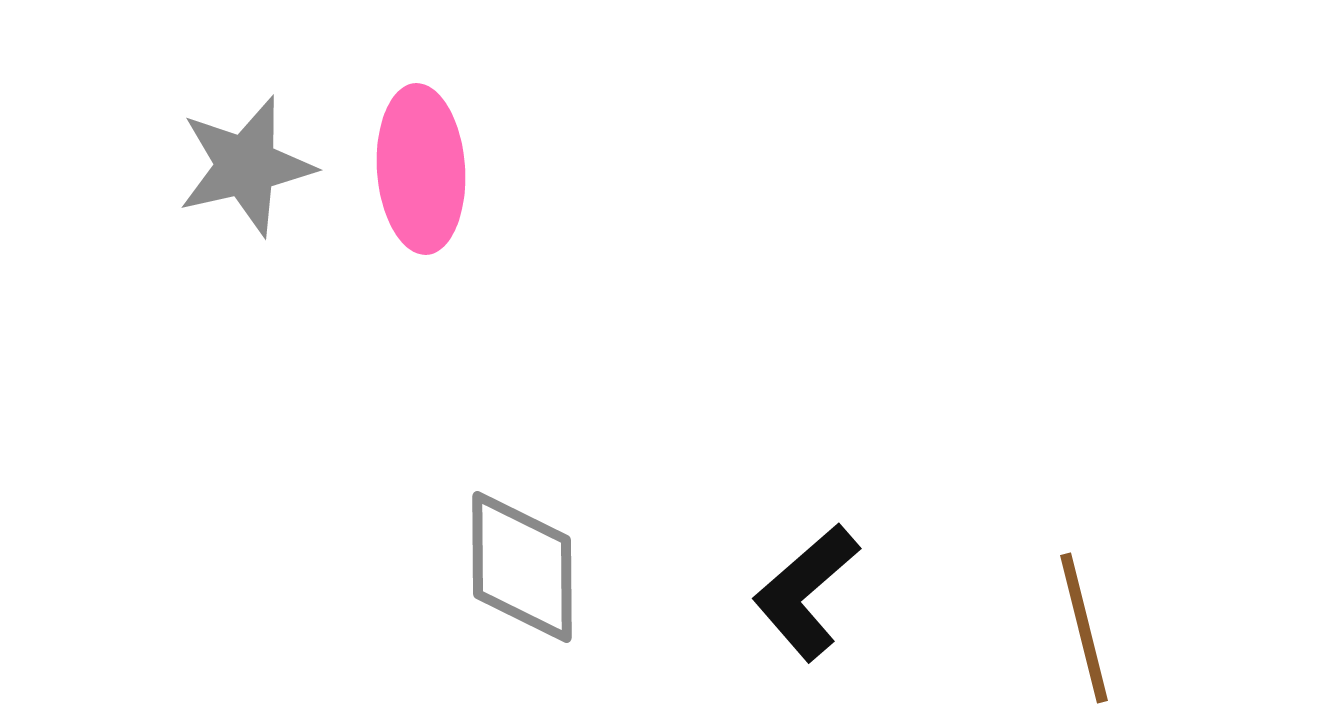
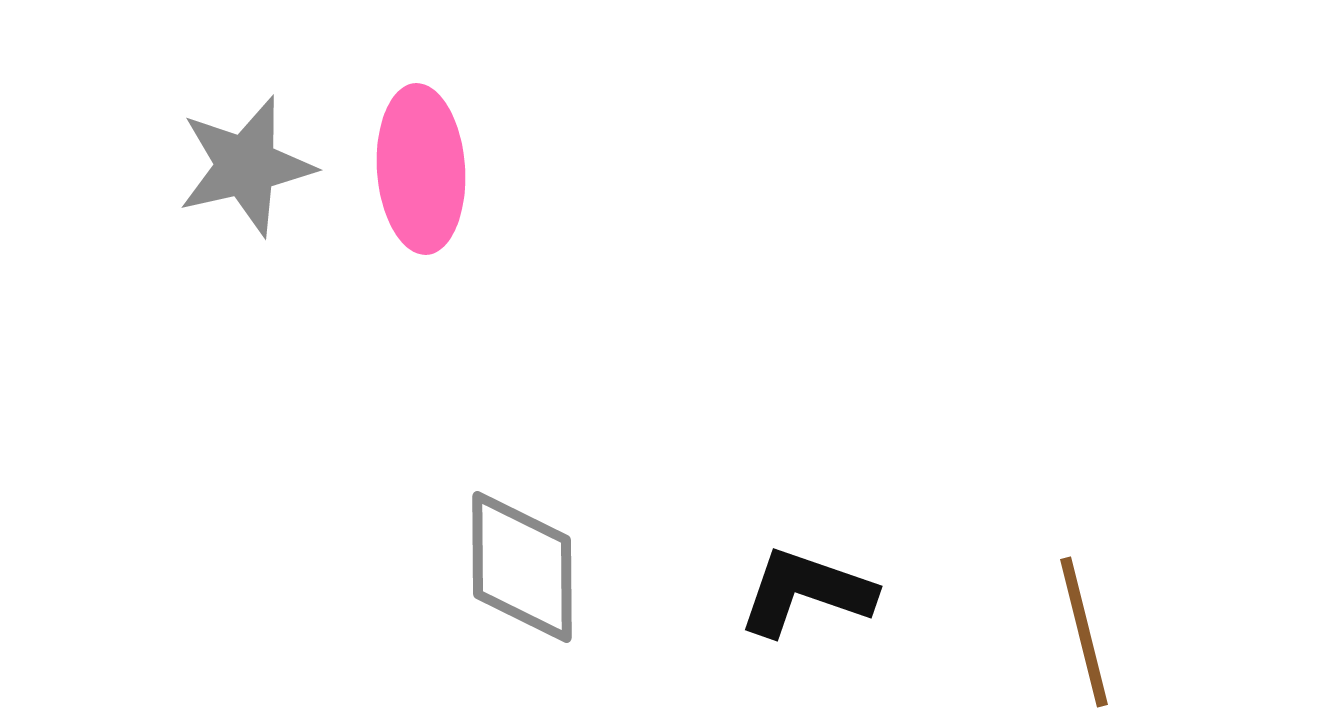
black L-shape: rotated 60 degrees clockwise
brown line: moved 4 px down
